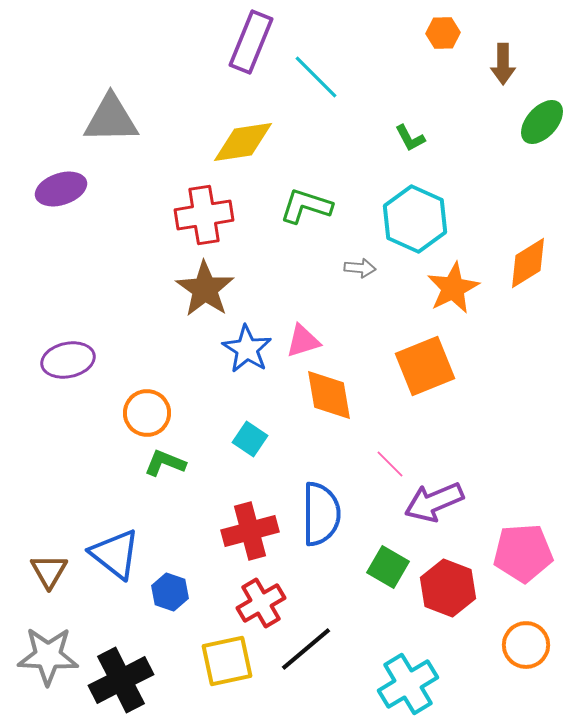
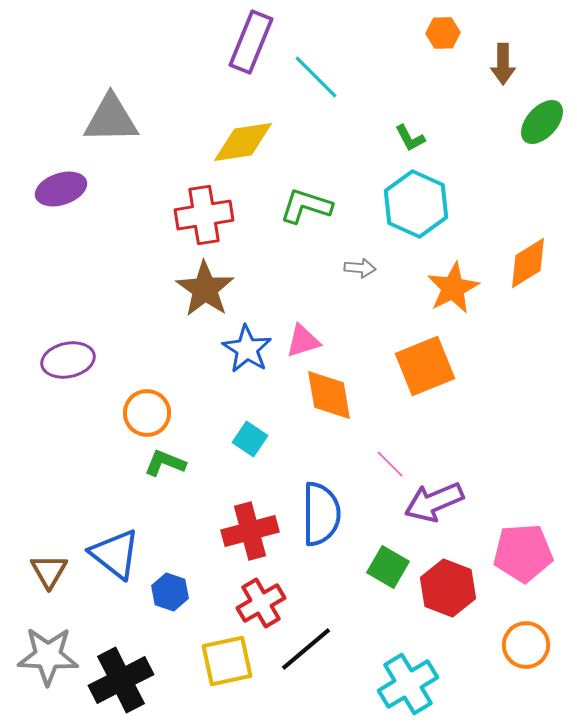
cyan hexagon at (415, 219): moved 1 px right, 15 px up
